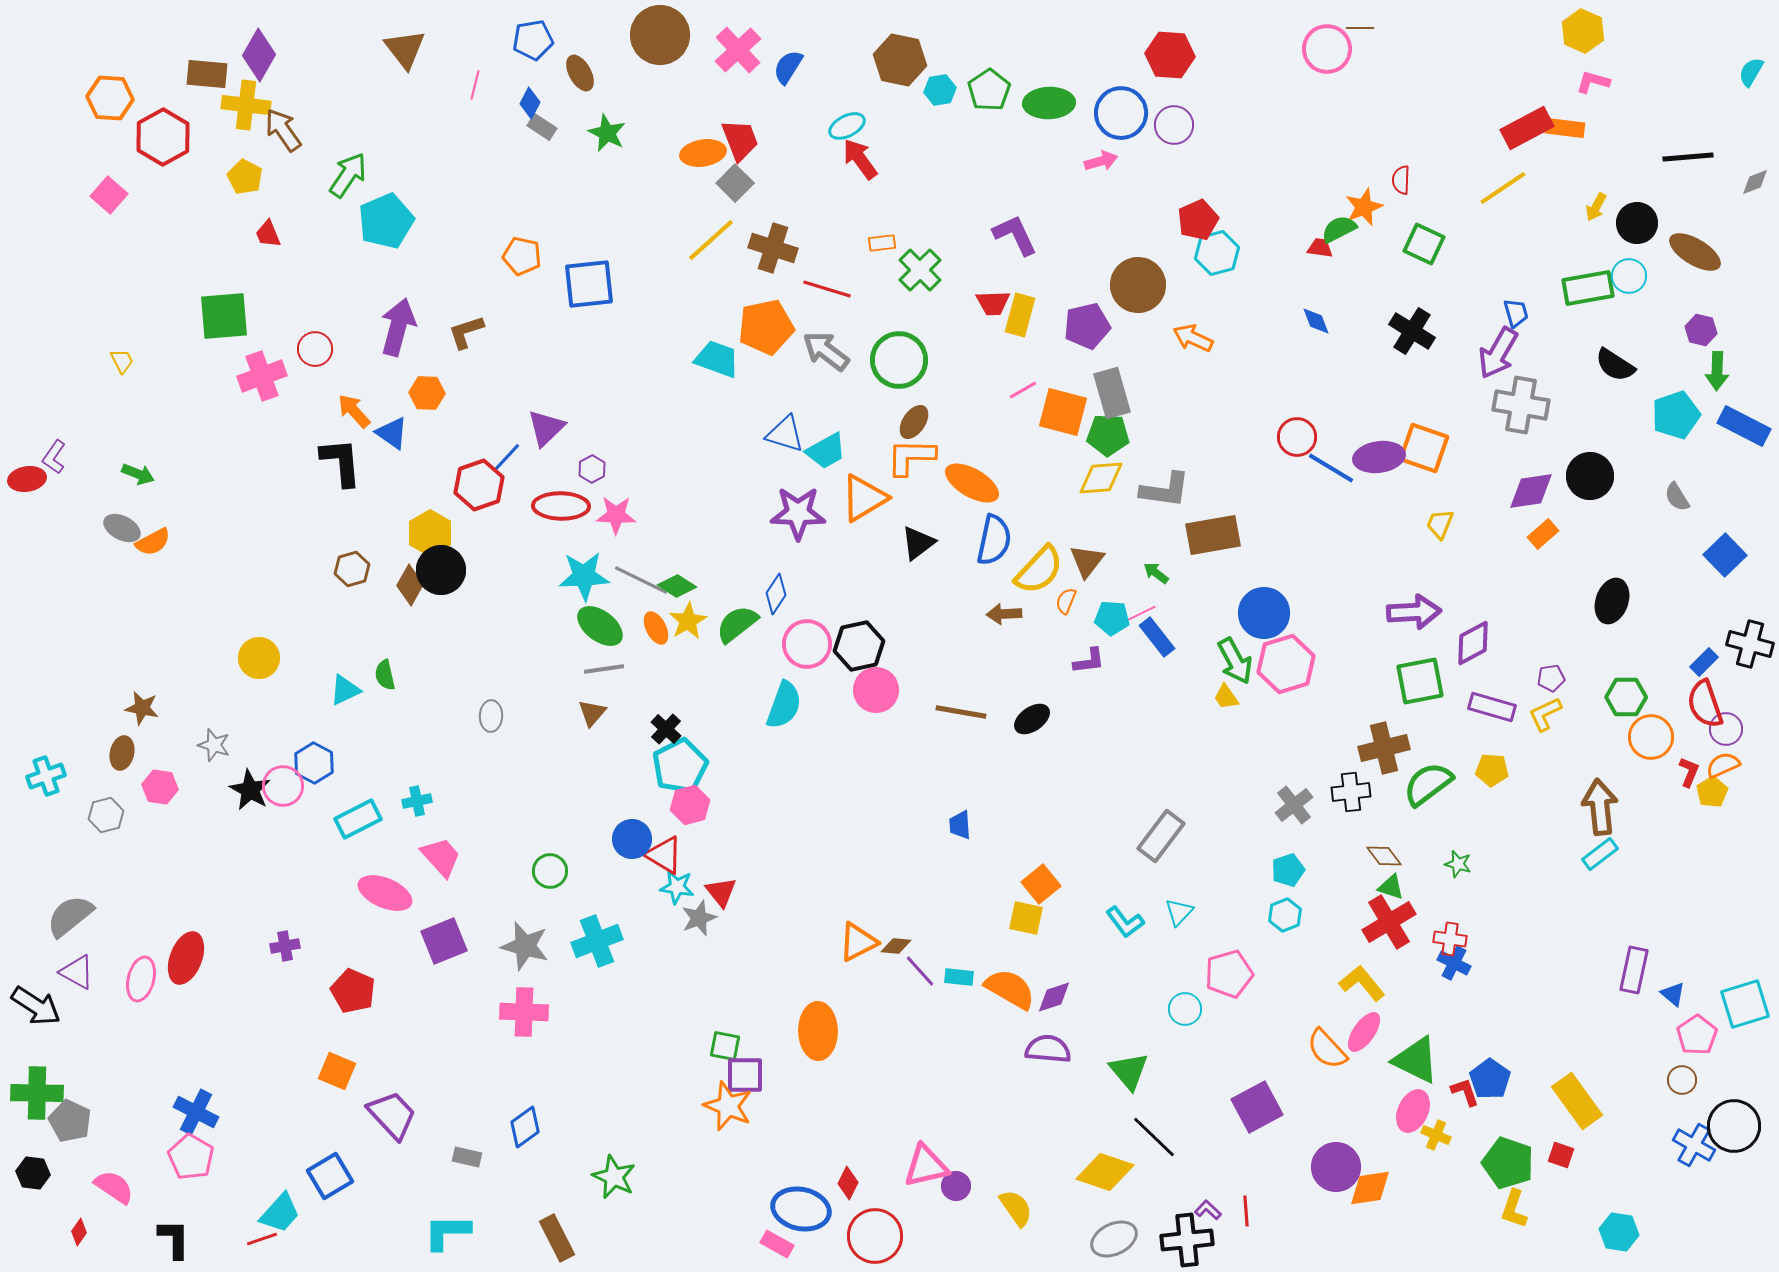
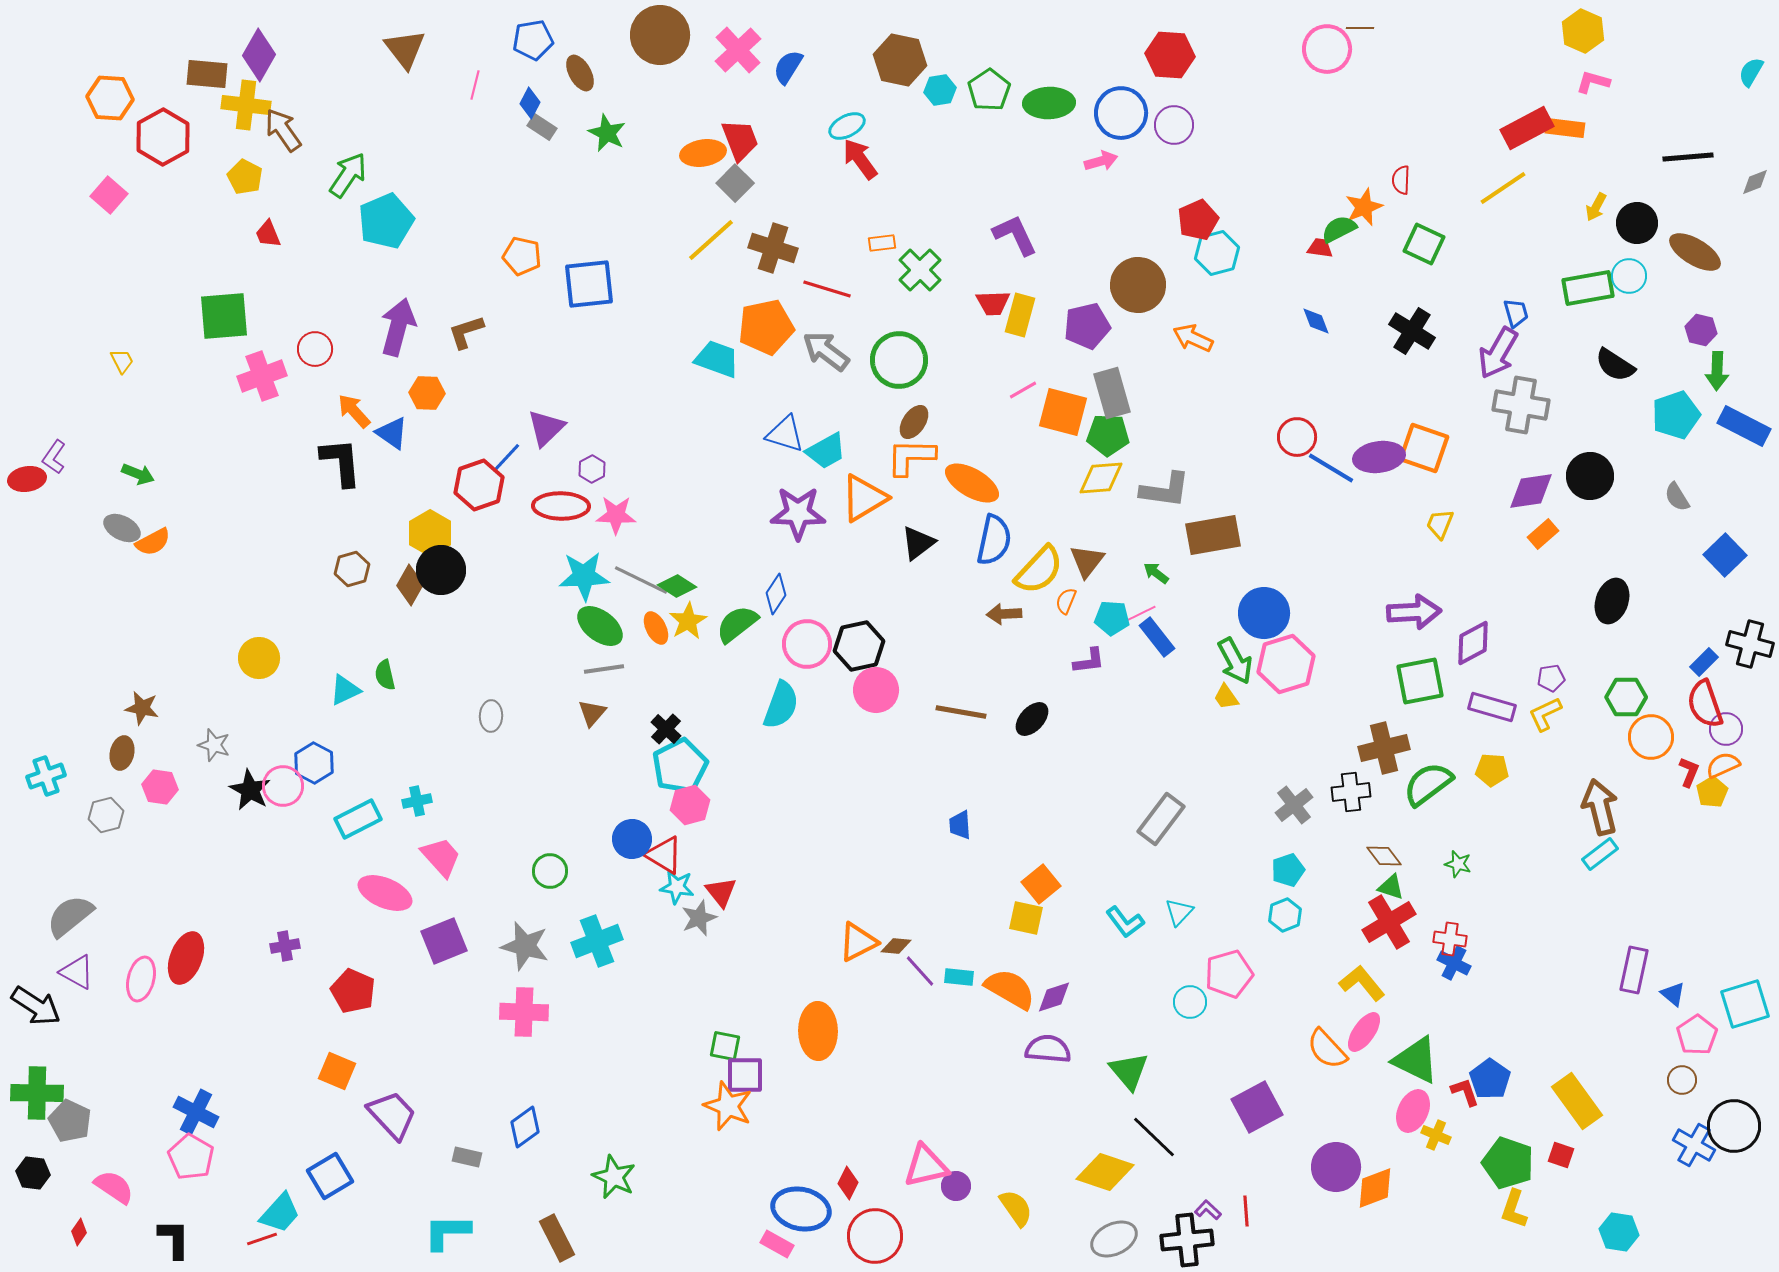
cyan semicircle at (784, 705): moved 3 px left
black ellipse at (1032, 719): rotated 12 degrees counterclockwise
brown arrow at (1600, 807): rotated 8 degrees counterclockwise
gray rectangle at (1161, 836): moved 17 px up
cyan circle at (1185, 1009): moved 5 px right, 7 px up
orange diamond at (1370, 1188): moved 5 px right; rotated 12 degrees counterclockwise
